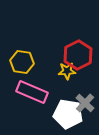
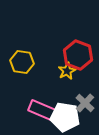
red hexagon: rotated 12 degrees counterclockwise
yellow star: rotated 24 degrees counterclockwise
pink rectangle: moved 12 px right, 19 px down
white pentagon: moved 3 px left, 3 px down
